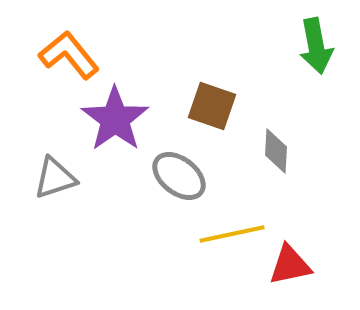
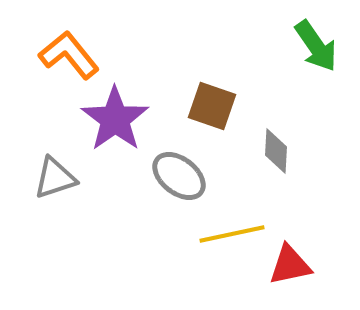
green arrow: rotated 24 degrees counterclockwise
